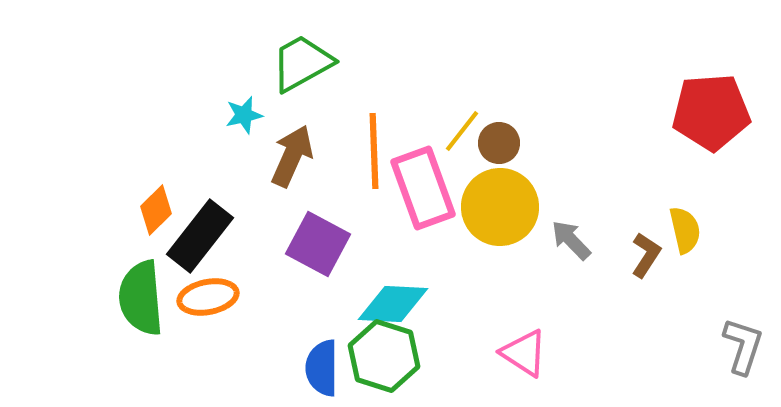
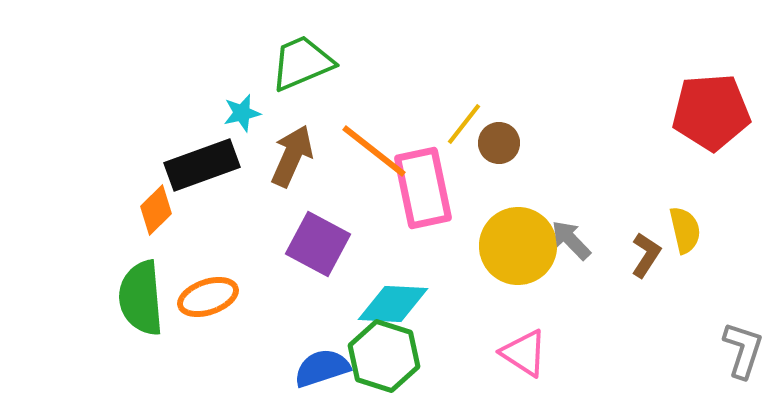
green trapezoid: rotated 6 degrees clockwise
cyan star: moved 2 px left, 2 px up
yellow line: moved 2 px right, 7 px up
orange line: rotated 50 degrees counterclockwise
pink rectangle: rotated 8 degrees clockwise
yellow circle: moved 18 px right, 39 px down
black rectangle: moved 2 px right, 71 px up; rotated 32 degrees clockwise
orange ellipse: rotated 8 degrees counterclockwise
gray L-shape: moved 4 px down
blue semicircle: rotated 72 degrees clockwise
